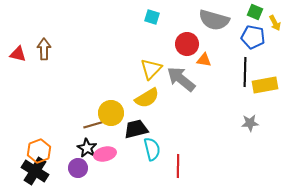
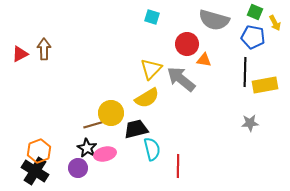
red triangle: moved 2 px right; rotated 42 degrees counterclockwise
